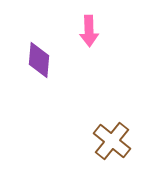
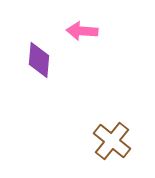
pink arrow: moved 7 px left; rotated 96 degrees clockwise
